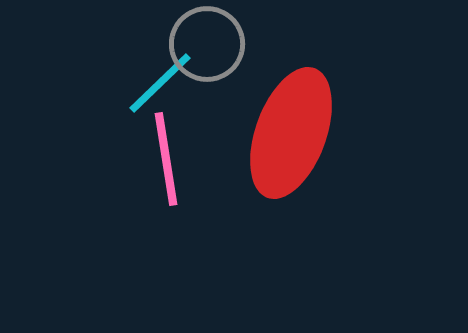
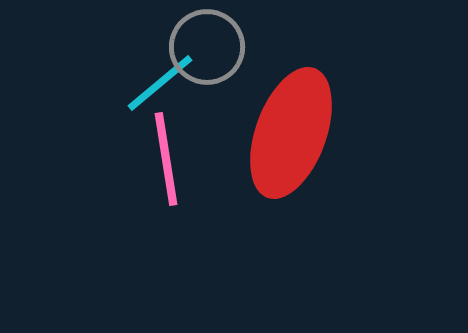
gray circle: moved 3 px down
cyan line: rotated 4 degrees clockwise
